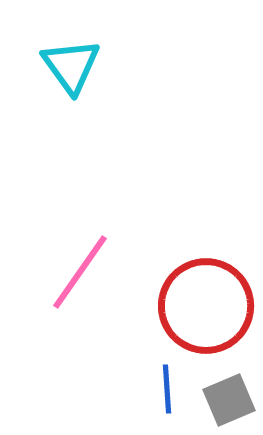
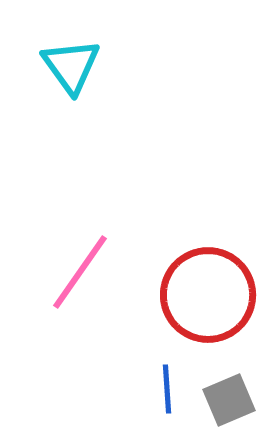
red circle: moved 2 px right, 11 px up
